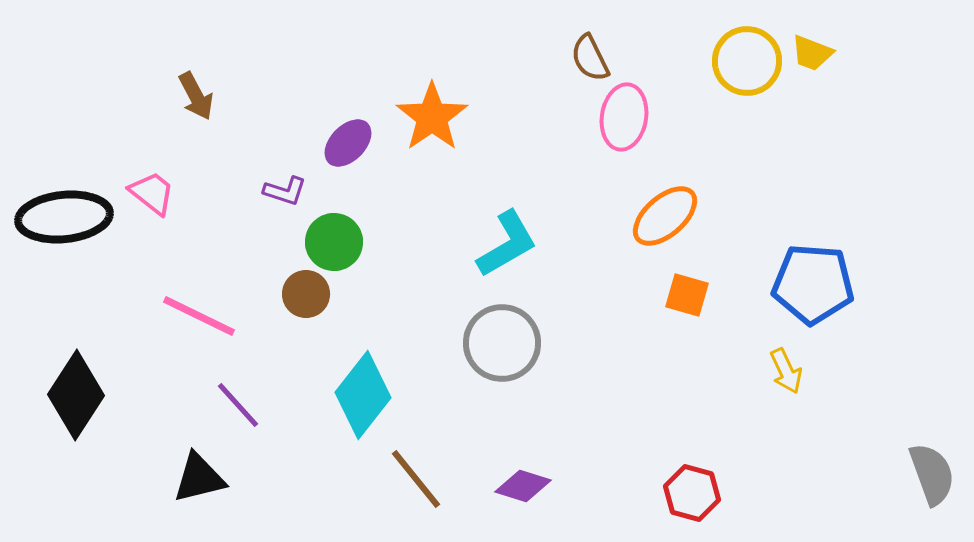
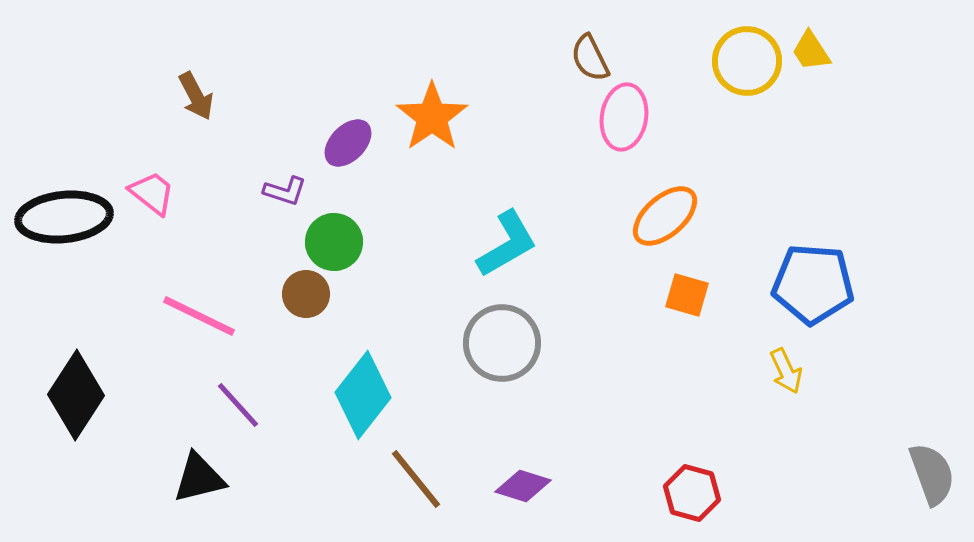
yellow trapezoid: moved 1 px left, 2 px up; rotated 36 degrees clockwise
